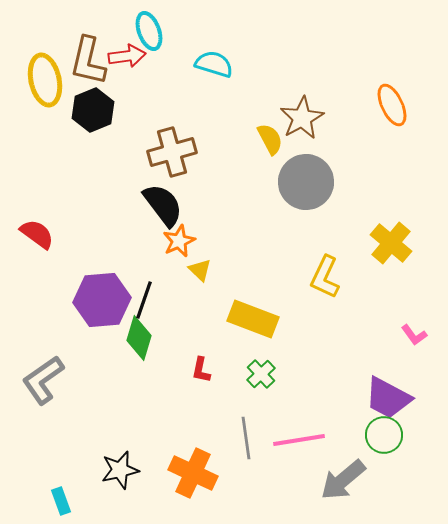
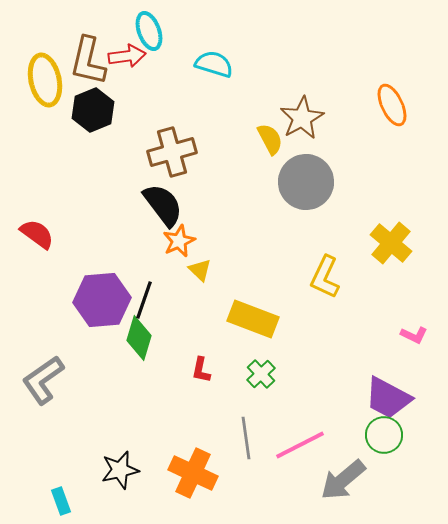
pink L-shape: rotated 28 degrees counterclockwise
pink line: moved 1 px right, 5 px down; rotated 18 degrees counterclockwise
